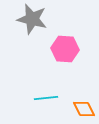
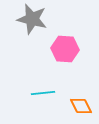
cyan line: moved 3 px left, 5 px up
orange diamond: moved 3 px left, 3 px up
